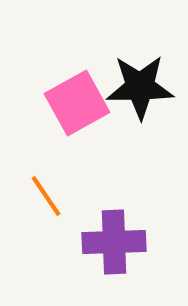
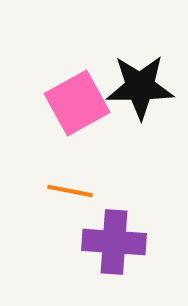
orange line: moved 24 px right, 5 px up; rotated 45 degrees counterclockwise
purple cross: rotated 6 degrees clockwise
